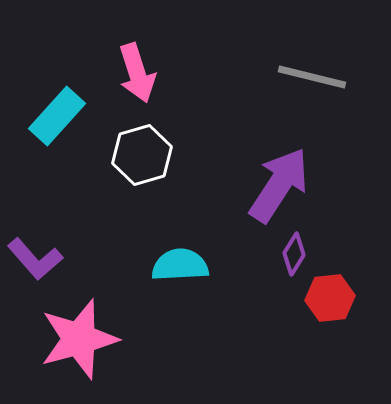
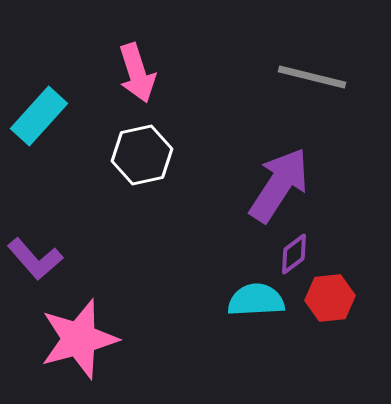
cyan rectangle: moved 18 px left
white hexagon: rotated 4 degrees clockwise
purple diamond: rotated 21 degrees clockwise
cyan semicircle: moved 76 px right, 35 px down
